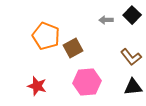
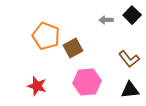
brown L-shape: moved 2 px left, 2 px down
black triangle: moved 3 px left, 3 px down
